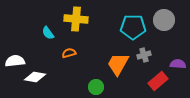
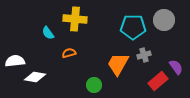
yellow cross: moved 1 px left
purple semicircle: moved 2 px left, 3 px down; rotated 49 degrees clockwise
green circle: moved 2 px left, 2 px up
